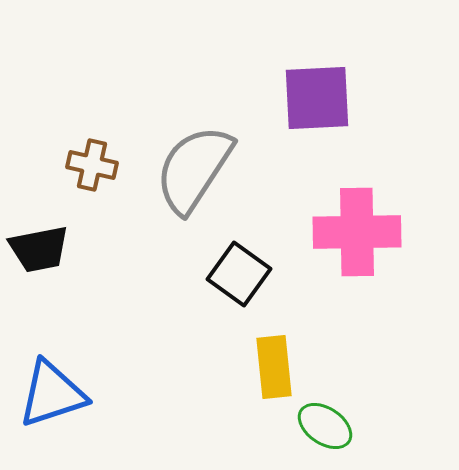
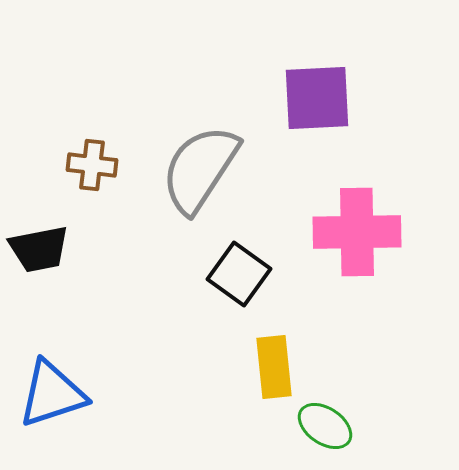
brown cross: rotated 6 degrees counterclockwise
gray semicircle: moved 6 px right
